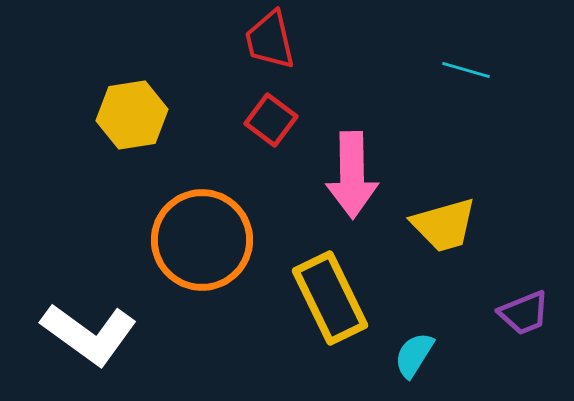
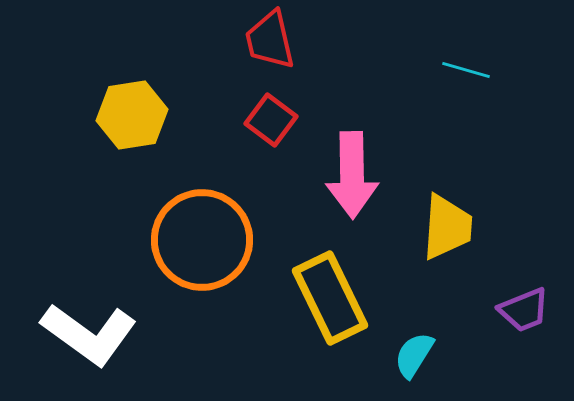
yellow trapezoid: moved 3 px right, 2 px down; rotated 70 degrees counterclockwise
purple trapezoid: moved 3 px up
